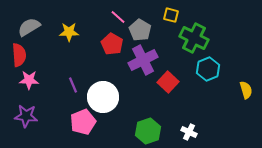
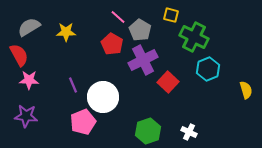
yellow star: moved 3 px left
green cross: moved 1 px up
red semicircle: rotated 25 degrees counterclockwise
